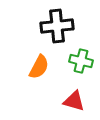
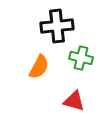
green cross: moved 3 px up
